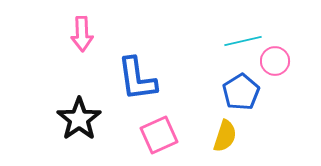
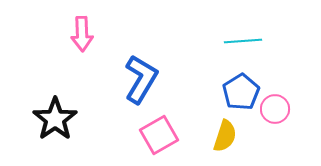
cyan line: rotated 9 degrees clockwise
pink circle: moved 48 px down
blue L-shape: moved 4 px right; rotated 141 degrees counterclockwise
black star: moved 24 px left
pink square: rotated 6 degrees counterclockwise
